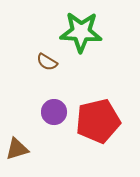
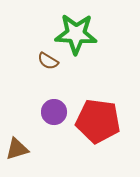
green star: moved 5 px left, 2 px down
brown semicircle: moved 1 px right, 1 px up
red pentagon: rotated 21 degrees clockwise
